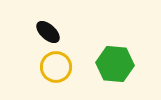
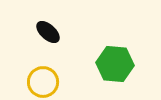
yellow circle: moved 13 px left, 15 px down
